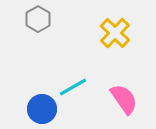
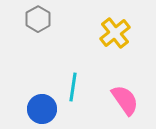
yellow cross: rotated 8 degrees clockwise
cyan line: rotated 52 degrees counterclockwise
pink semicircle: moved 1 px right, 1 px down
